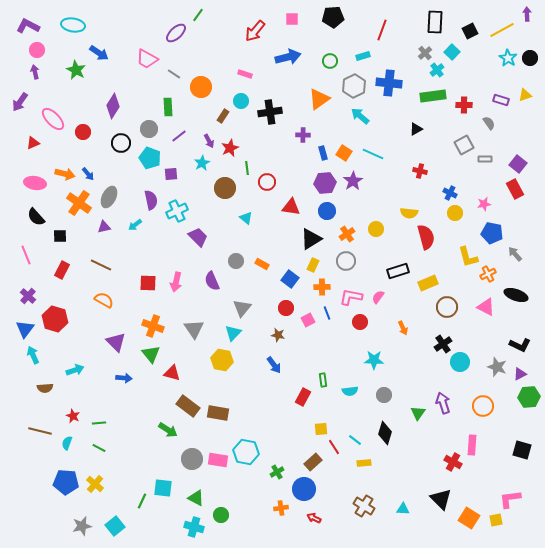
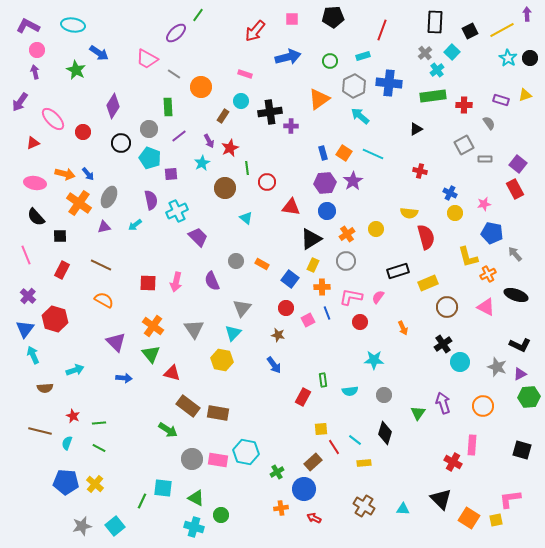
purple cross at (303, 135): moved 12 px left, 9 px up
orange cross at (153, 326): rotated 15 degrees clockwise
